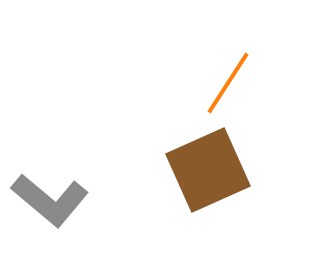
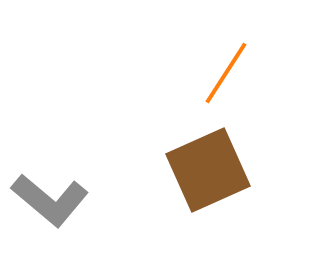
orange line: moved 2 px left, 10 px up
